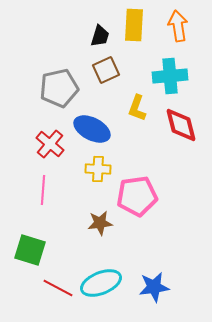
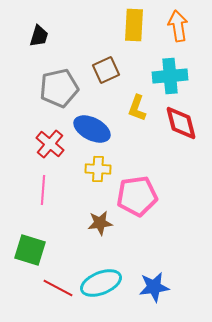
black trapezoid: moved 61 px left
red diamond: moved 2 px up
